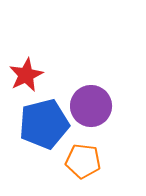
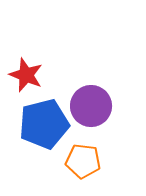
red star: rotated 24 degrees counterclockwise
